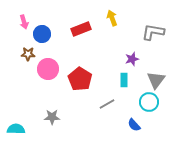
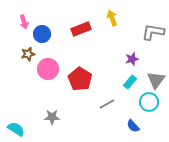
brown star: rotated 16 degrees counterclockwise
cyan rectangle: moved 6 px right, 2 px down; rotated 40 degrees clockwise
blue semicircle: moved 1 px left, 1 px down
cyan semicircle: rotated 30 degrees clockwise
